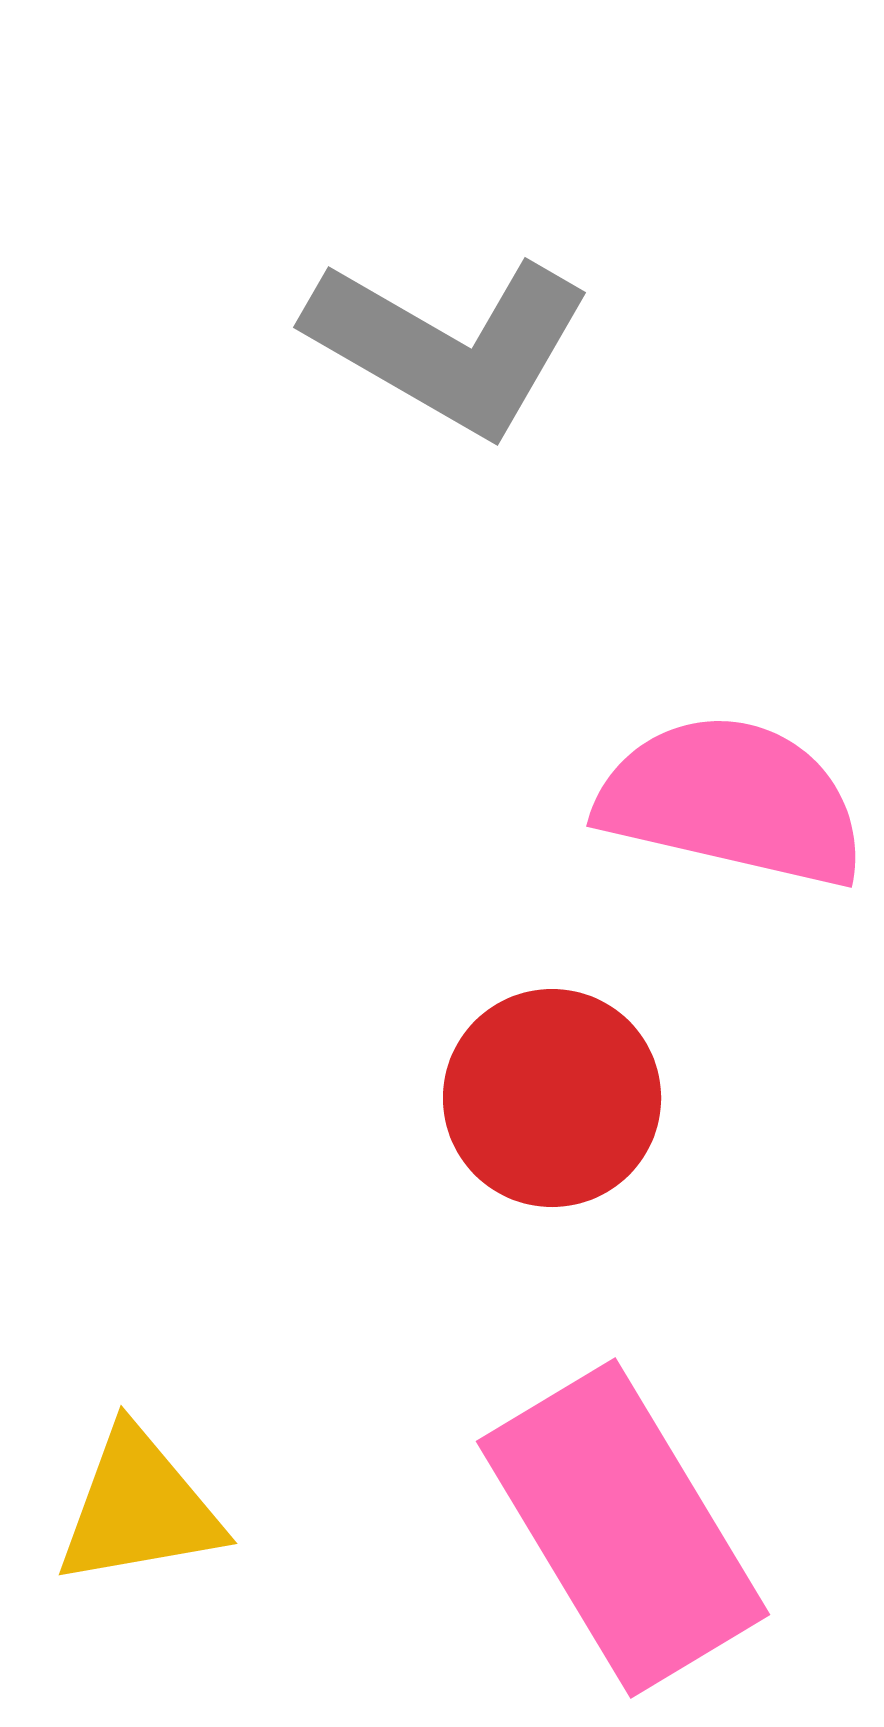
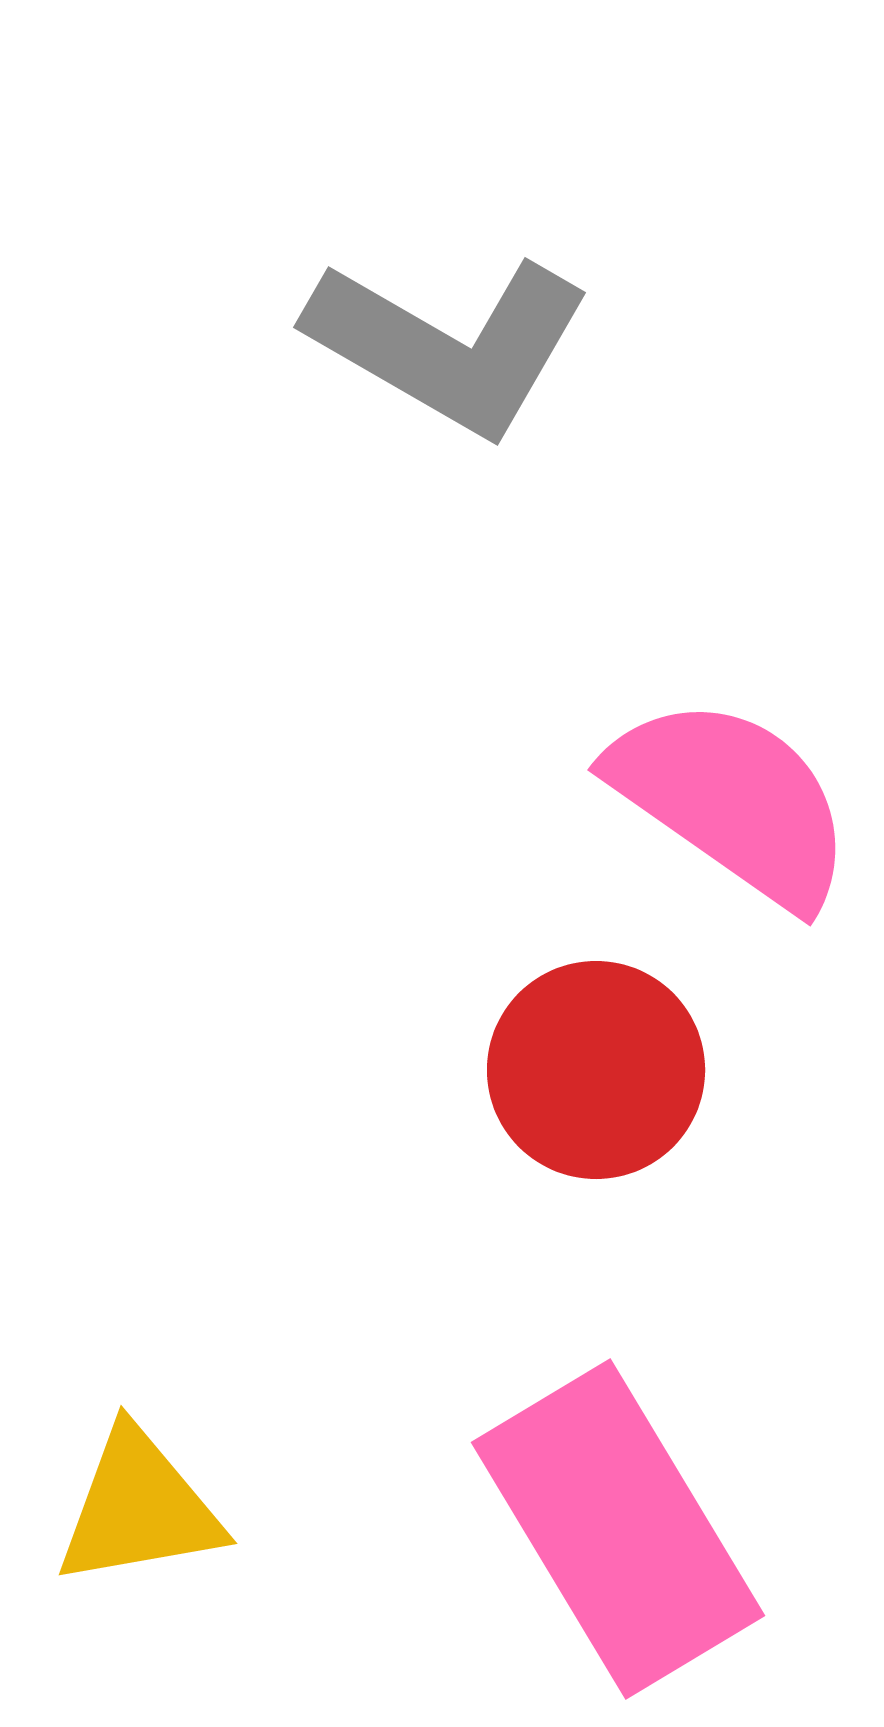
pink semicircle: rotated 22 degrees clockwise
red circle: moved 44 px right, 28 px up
pink rectangle: moved 5 px left, 1 px down
